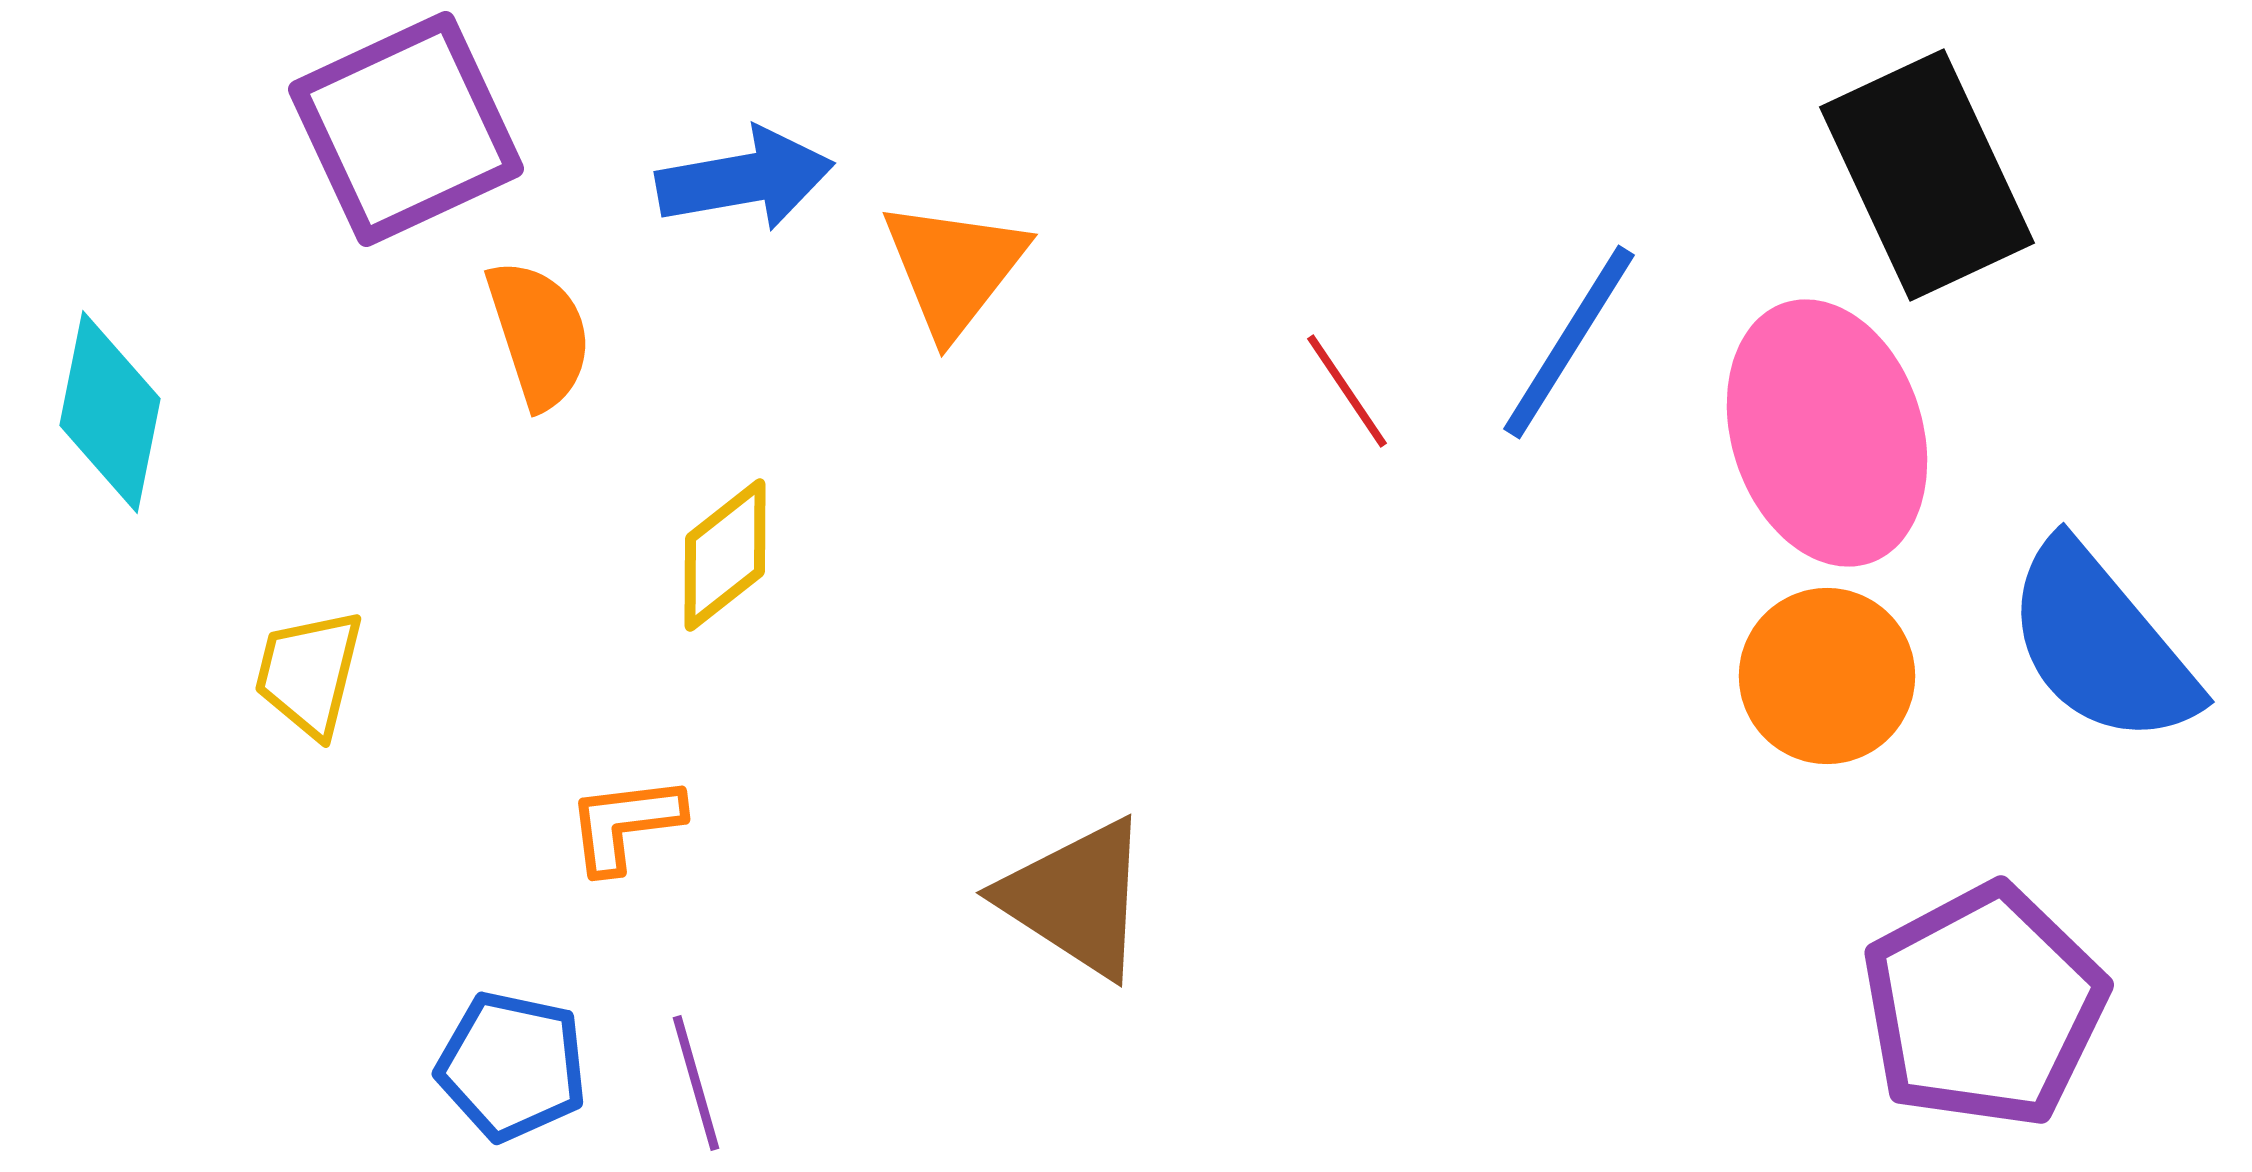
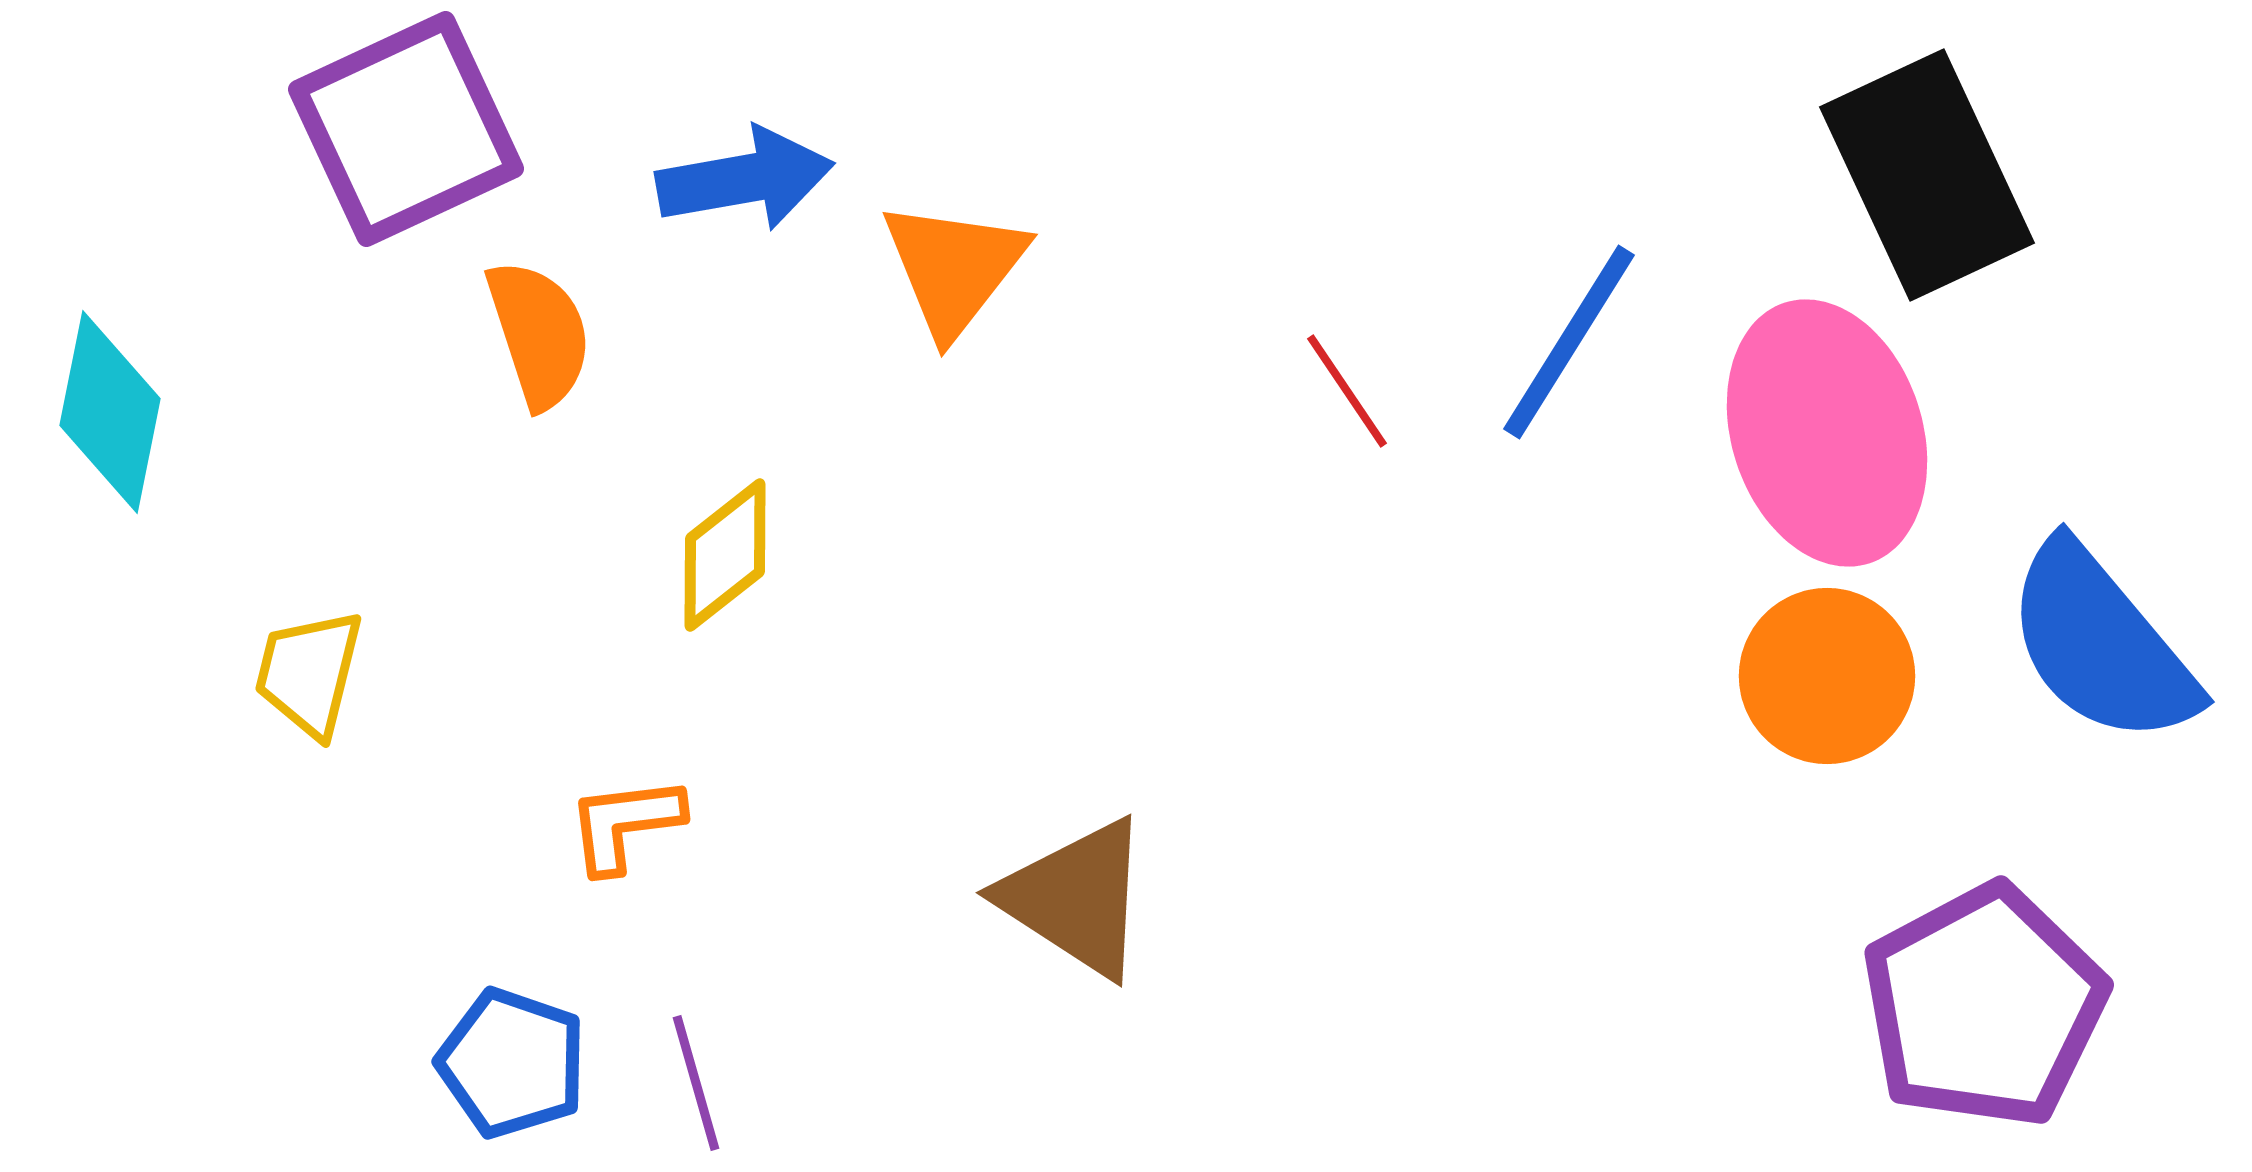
blue pentagon: moved 3 px up; rotated 7 degrees clockwise
